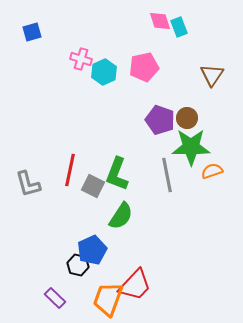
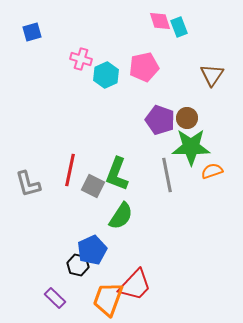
cyan hexagon: moved 2 px right, 3 px down
